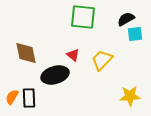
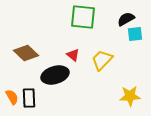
brown diamond: rotated 35 degrees counterclockwise
orange semicircle: rotated 119 degrees clockwise
